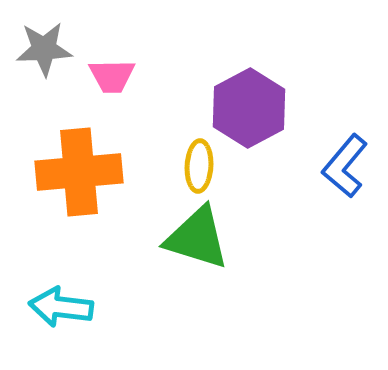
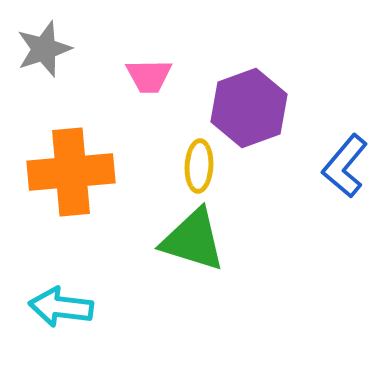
gray star: rotated 16 degrees counterclockwise
pink trapezoid: moved 37 px right
purple hexagon: rotated 8 degrees clockwise
orange cross: moved 8 px left
green triangle: moved 4 px left, 2 px down
